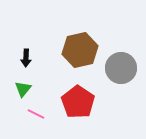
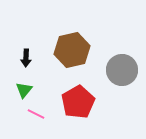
brown hexagon: moved 8 px left
gray circle: moved 1 px right, 2 px down
green triangle: moved 1 px right, 1 px down
red pentagon: rotated 8 degrees clockwise
